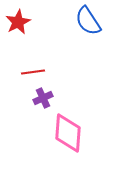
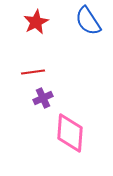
red star: moved 18 px right
pink diamond: moved 2 px right
